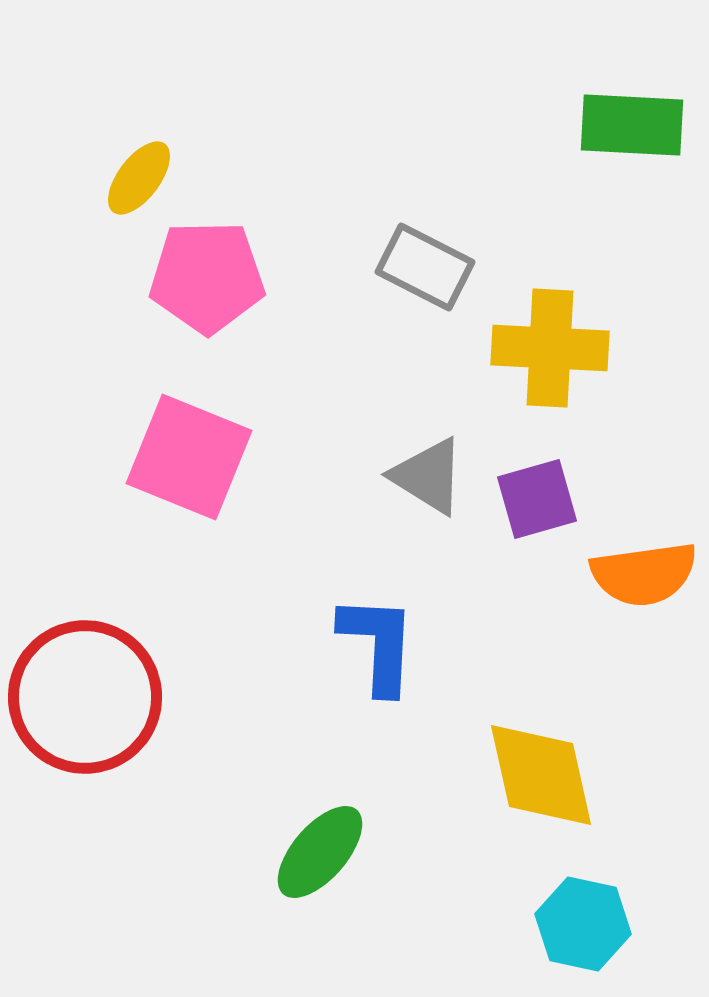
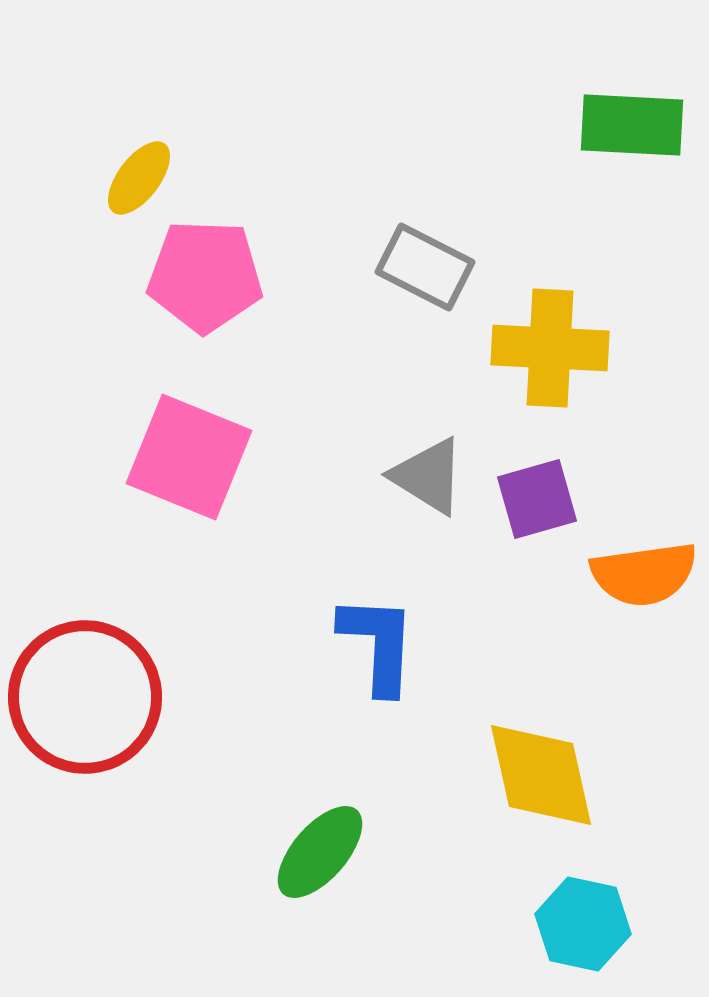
pink pentagon: moved 2 px left, 1 px up; rotated 3 degrees clockwise
